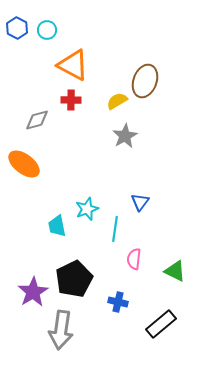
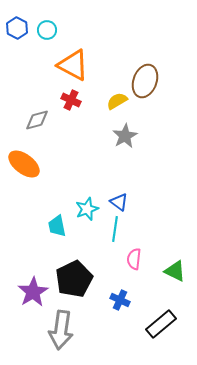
red cross: rotated 24 degrees clockwise
blue triangle: moved 21 px left; rotated 30 degrees counterclockwise
blue cross: moved 2 px right, 2 px up; rotated 12 degrees clockwise
